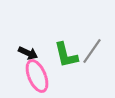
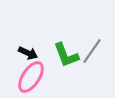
green L-shape: rotated 8 degrees counterclockwise
pink ellipse: moved 6 px left, 1 px down; rotated 56 degrees clockwise
